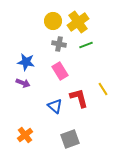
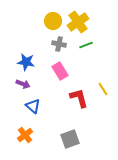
purple arrow: moved 1 px down
blue triangle: moved 22 px left
